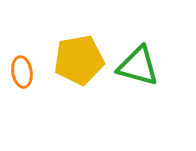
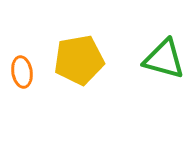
green triangle: moved 26 px right, 7 px up
